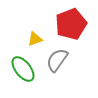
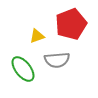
yellow triangle: moved 2 px right, 3 px up
gray semicircle: rotated 130 degrees counterclockwise
